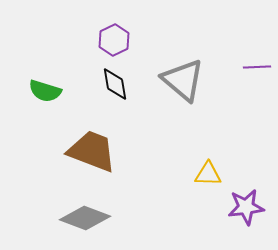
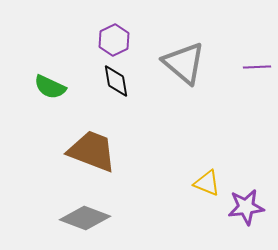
gray triangle: moved 1 px right, 17 px up
black diamond: moved 1 px right, 3 px up
green semicircle: moved 5 px right, 4 px up; rotated 8 degrees clockwise
yellow triangle: moved 1 px left, 9 px down; rotated 20 degrees clockwise
